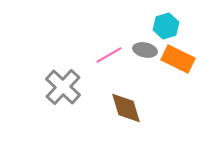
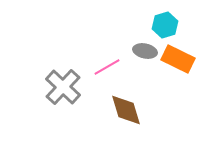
cyan hexagon: moved 1 px left, 1 px up
gray ellipse: moved 1 px down
pink line: moved 2 px left, 12 px down
brown diamond: moved 2 px down
